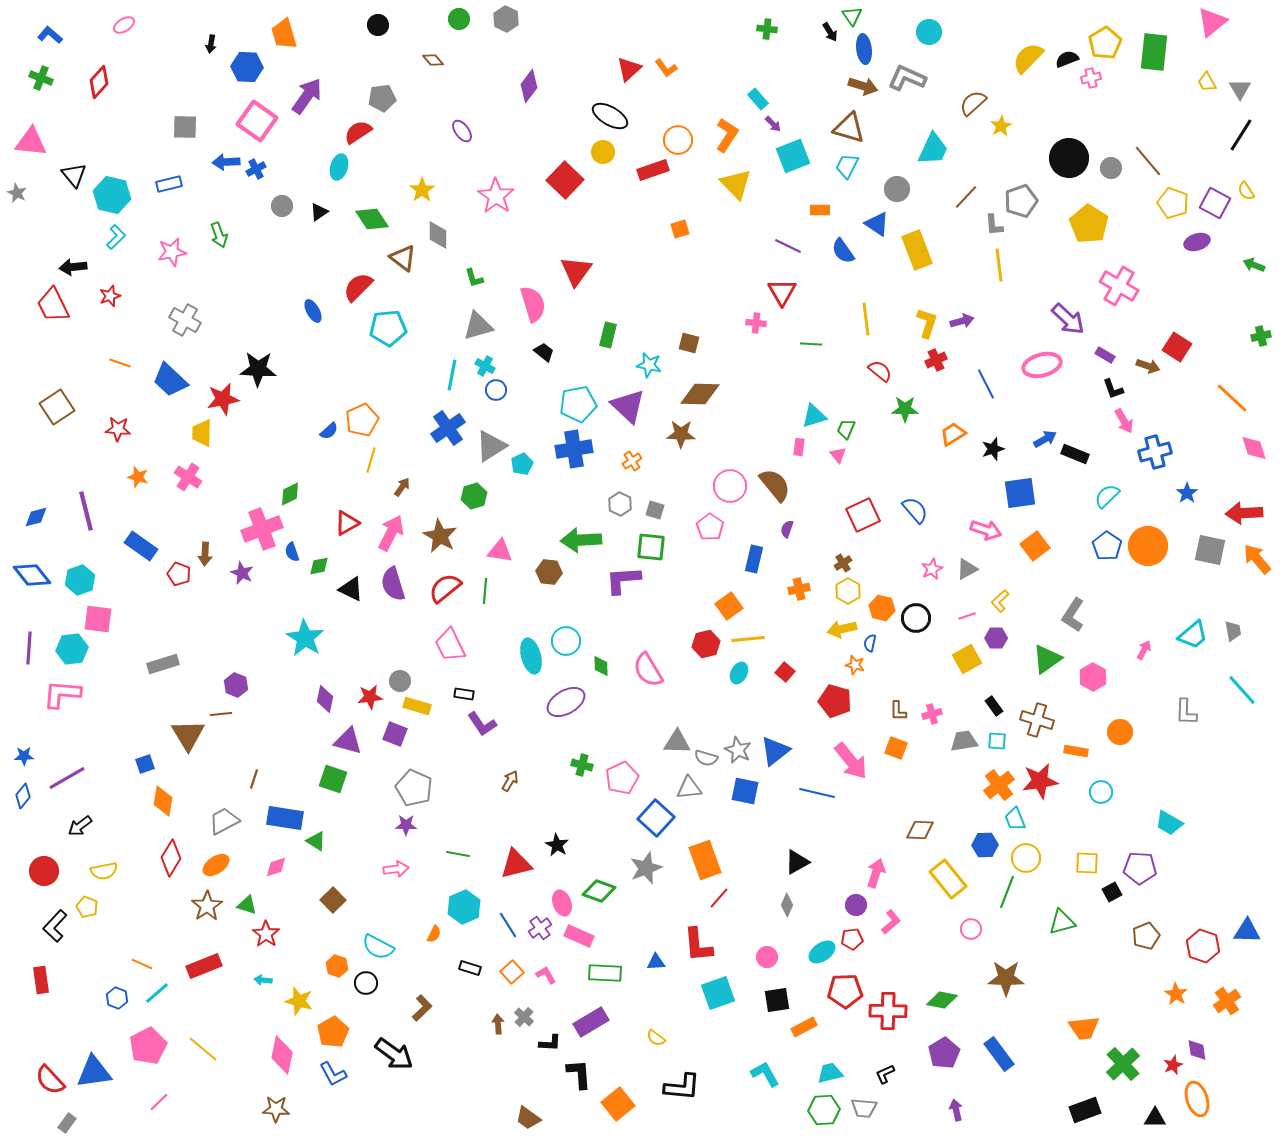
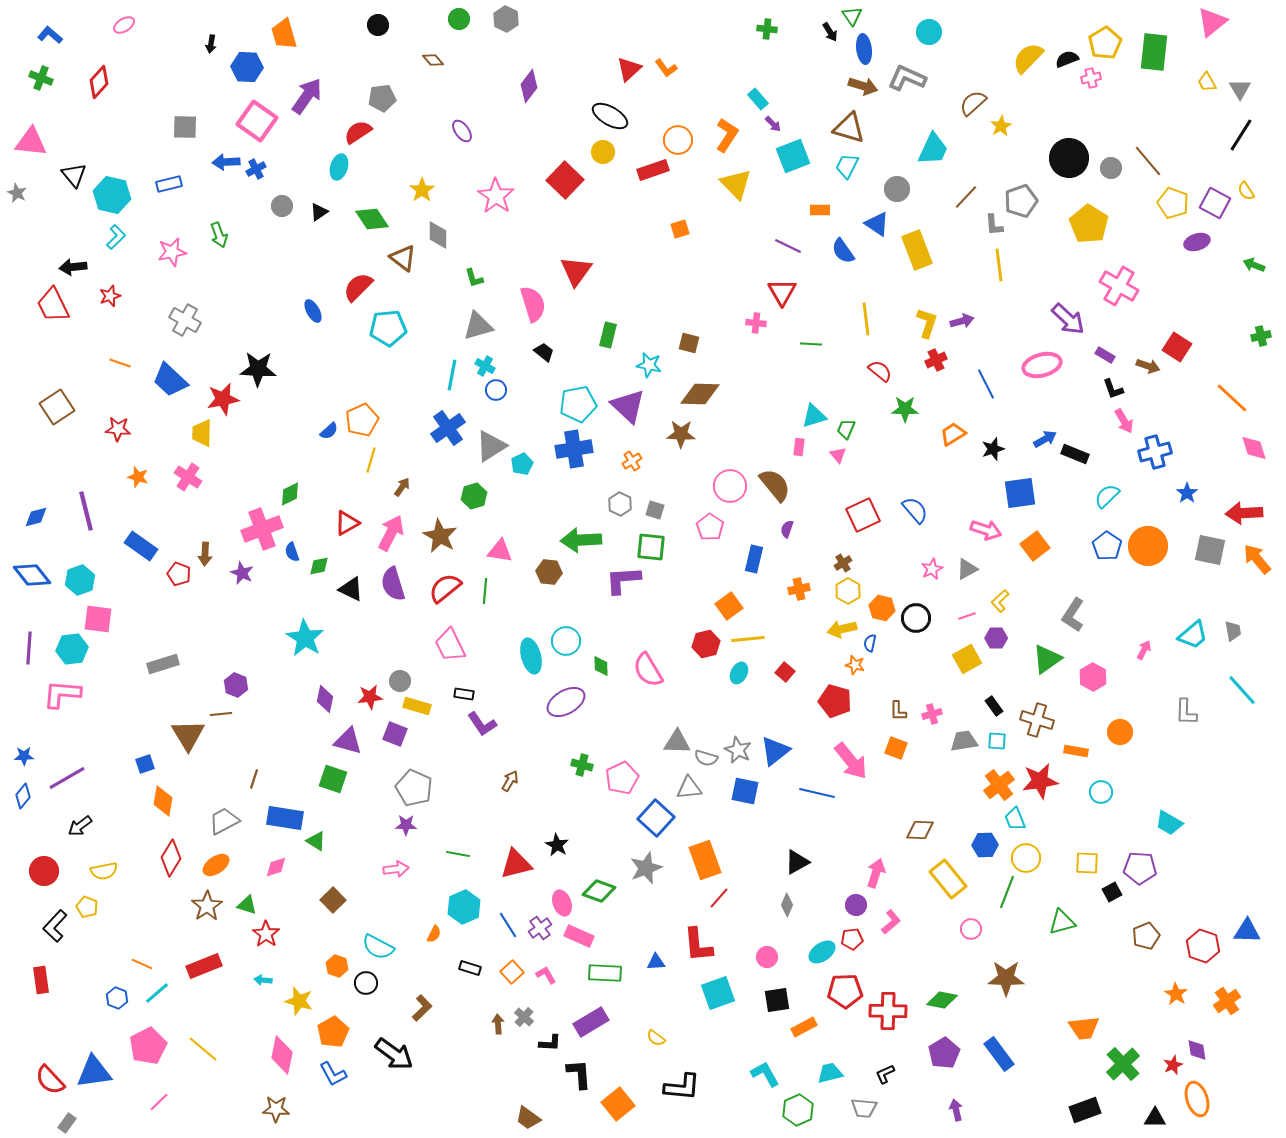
green hexagon at (824, 1110): moved 26 px left; rotated 20 degrees counterclockwise
